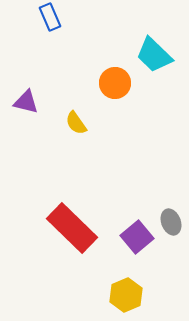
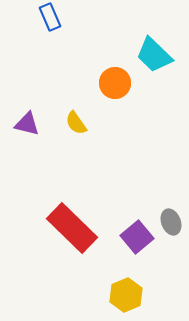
purple triangle: moved 1 px right, 22 px down
